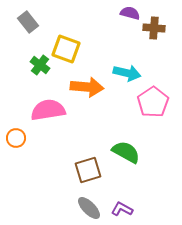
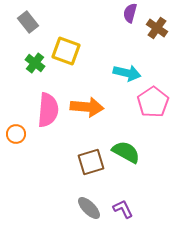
purple semicircle: rotated 90 degrees counterclockwise
brown cross: moved 3 px right; rotated 30 degrees clockwise
yellow square: moved 2 px down
green cross: moved 5 px left, 2 px up
orange arrow: moved 20 px down
pink semicircle: rotated 104 degrees clockwise
orange circle: moved 4 px up
brown square: moved 3 px right, 8 px up
purple L-shape: moved 1 px right; rotated 35 degrees clockwise
